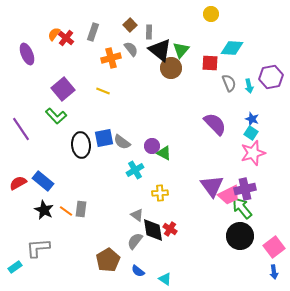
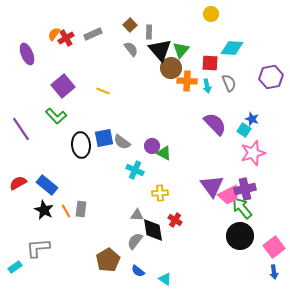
gray rectangle at (93, 32): moved 2 px down; rotated 48 degrees clockwise
red cross at (66, 38): rotated 21 degrees clockwise
black triangle at (160, 50): rotated 10 degrees clockwise
orange cross at (111, 58): moved 76 px right, 23 px down; rotated 18 degrees clockwise
cyan arrow at (249, 86): moved 42 px left
purple square at (63, 89): moved 3 px up
cyan square at (251, 133): moved 7 px left, 3 px up
cyan cross at (135, 170): rotated 36 degrees counterclockwise
blue rectangle at (43, 181): moved 4 px right, 4 px down
orange line at (66, 211): rotated 24 degrees clockwise
gray triangle at (137, 215): rotated 32 degrees counterclockwise
red cross at (170, 229): moved 5 px right, 9 px up
